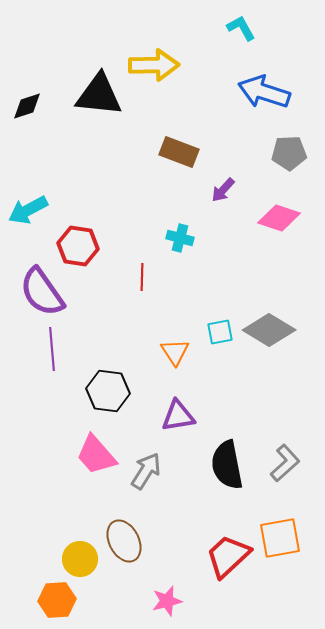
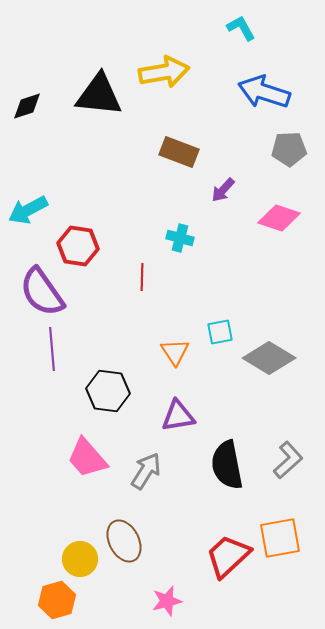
yellow arrow: moved 10 px right, 7 px down; rotated 9 degrees counterclockwise
gray pentagon: moved 4 px up
gray diamond: moved 28 px down
pink trapezoid: moved 9 px left, 3 px down
gray L-shape: moved 3 px right, 3 px up
orange hexagon: rotated 12 degrees counterclockwise
